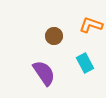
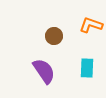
cyan rectangle: moved 2 px right, 5 px down; rotated 30 degrees clockwise
purple semicircle: moved 2 px up
